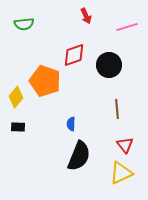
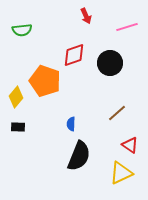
green semicircle: moved 2 px left, 6 px down
black circle: moved 1 px right, 2 px up
brown line: moved 4 px down; rotated 54 degrees clockwise
red triangle: moved 5 px right; rotated 18 degrees counterclockwise
